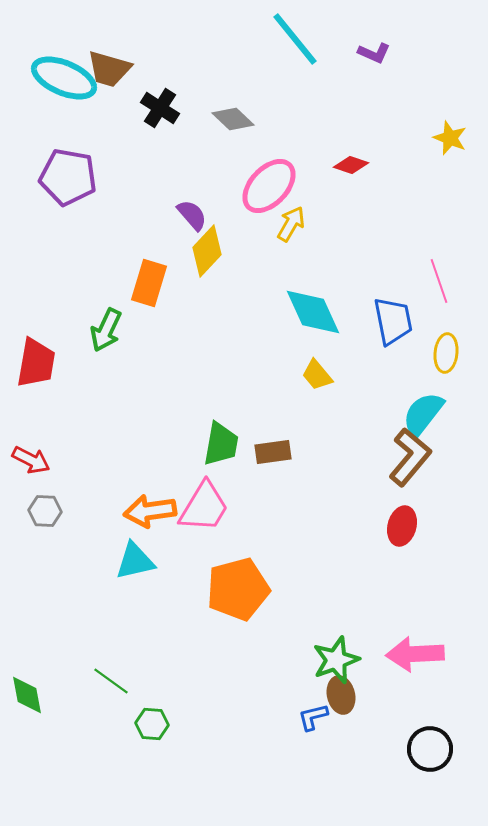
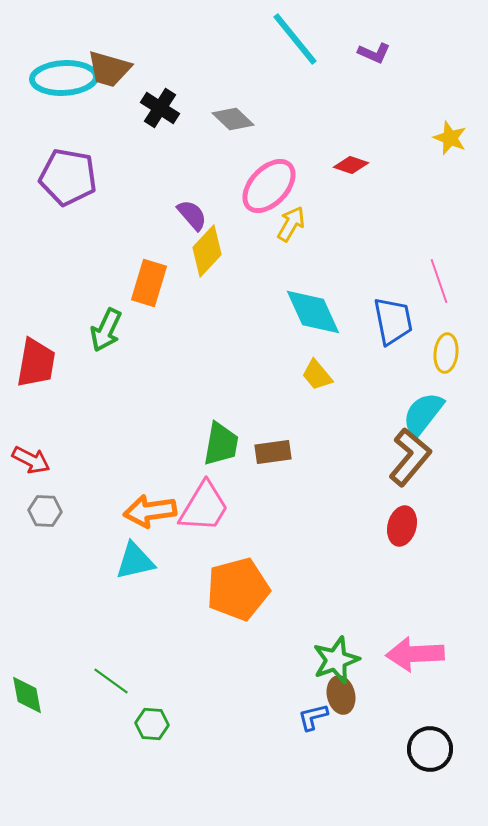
cyan ellipse: rotated 26 degrees counterclockwise
